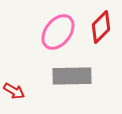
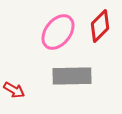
red diamond: moved 1 px left, 1 px up
red arrow: moved 1 px up
